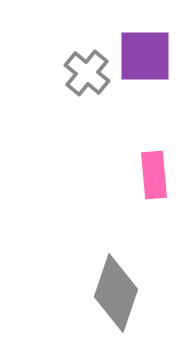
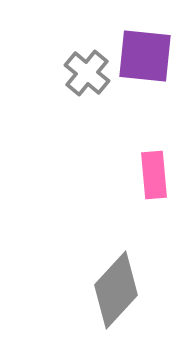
purple square: rotated 6 degrees clockwise
gray diamond: moved 3 px up; rotated 24 degrees clockwise
